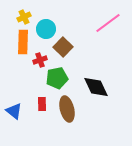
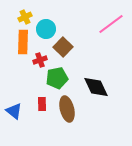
yellow cross: moved 1 px right
pink line: moved 3 px right, 1 px down
